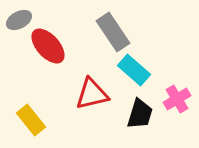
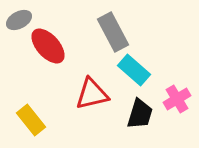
gray rectangle: rotated 6 degrees clockwise
